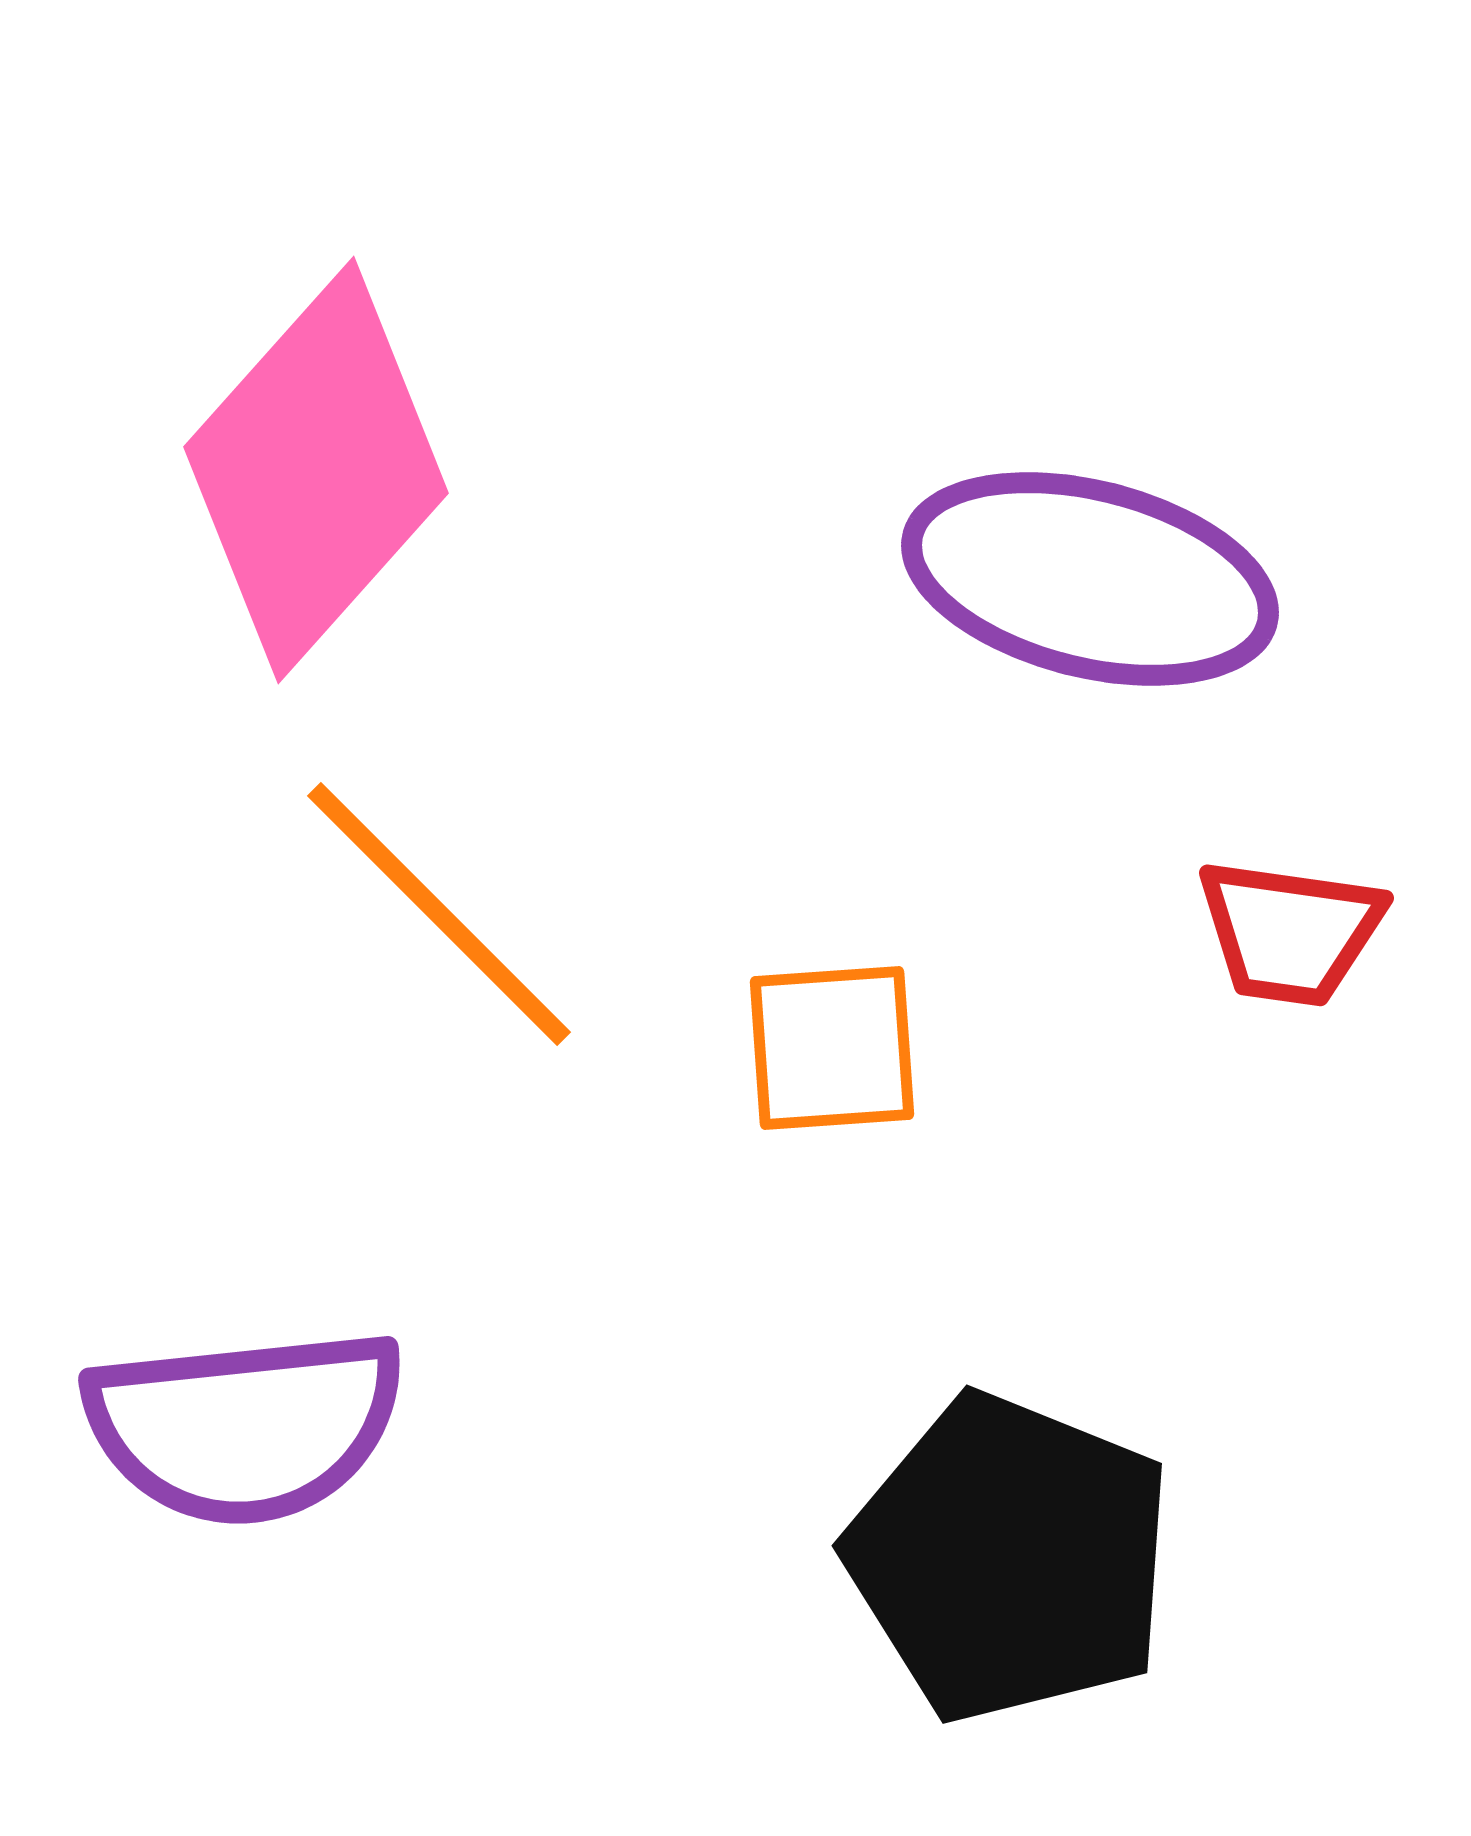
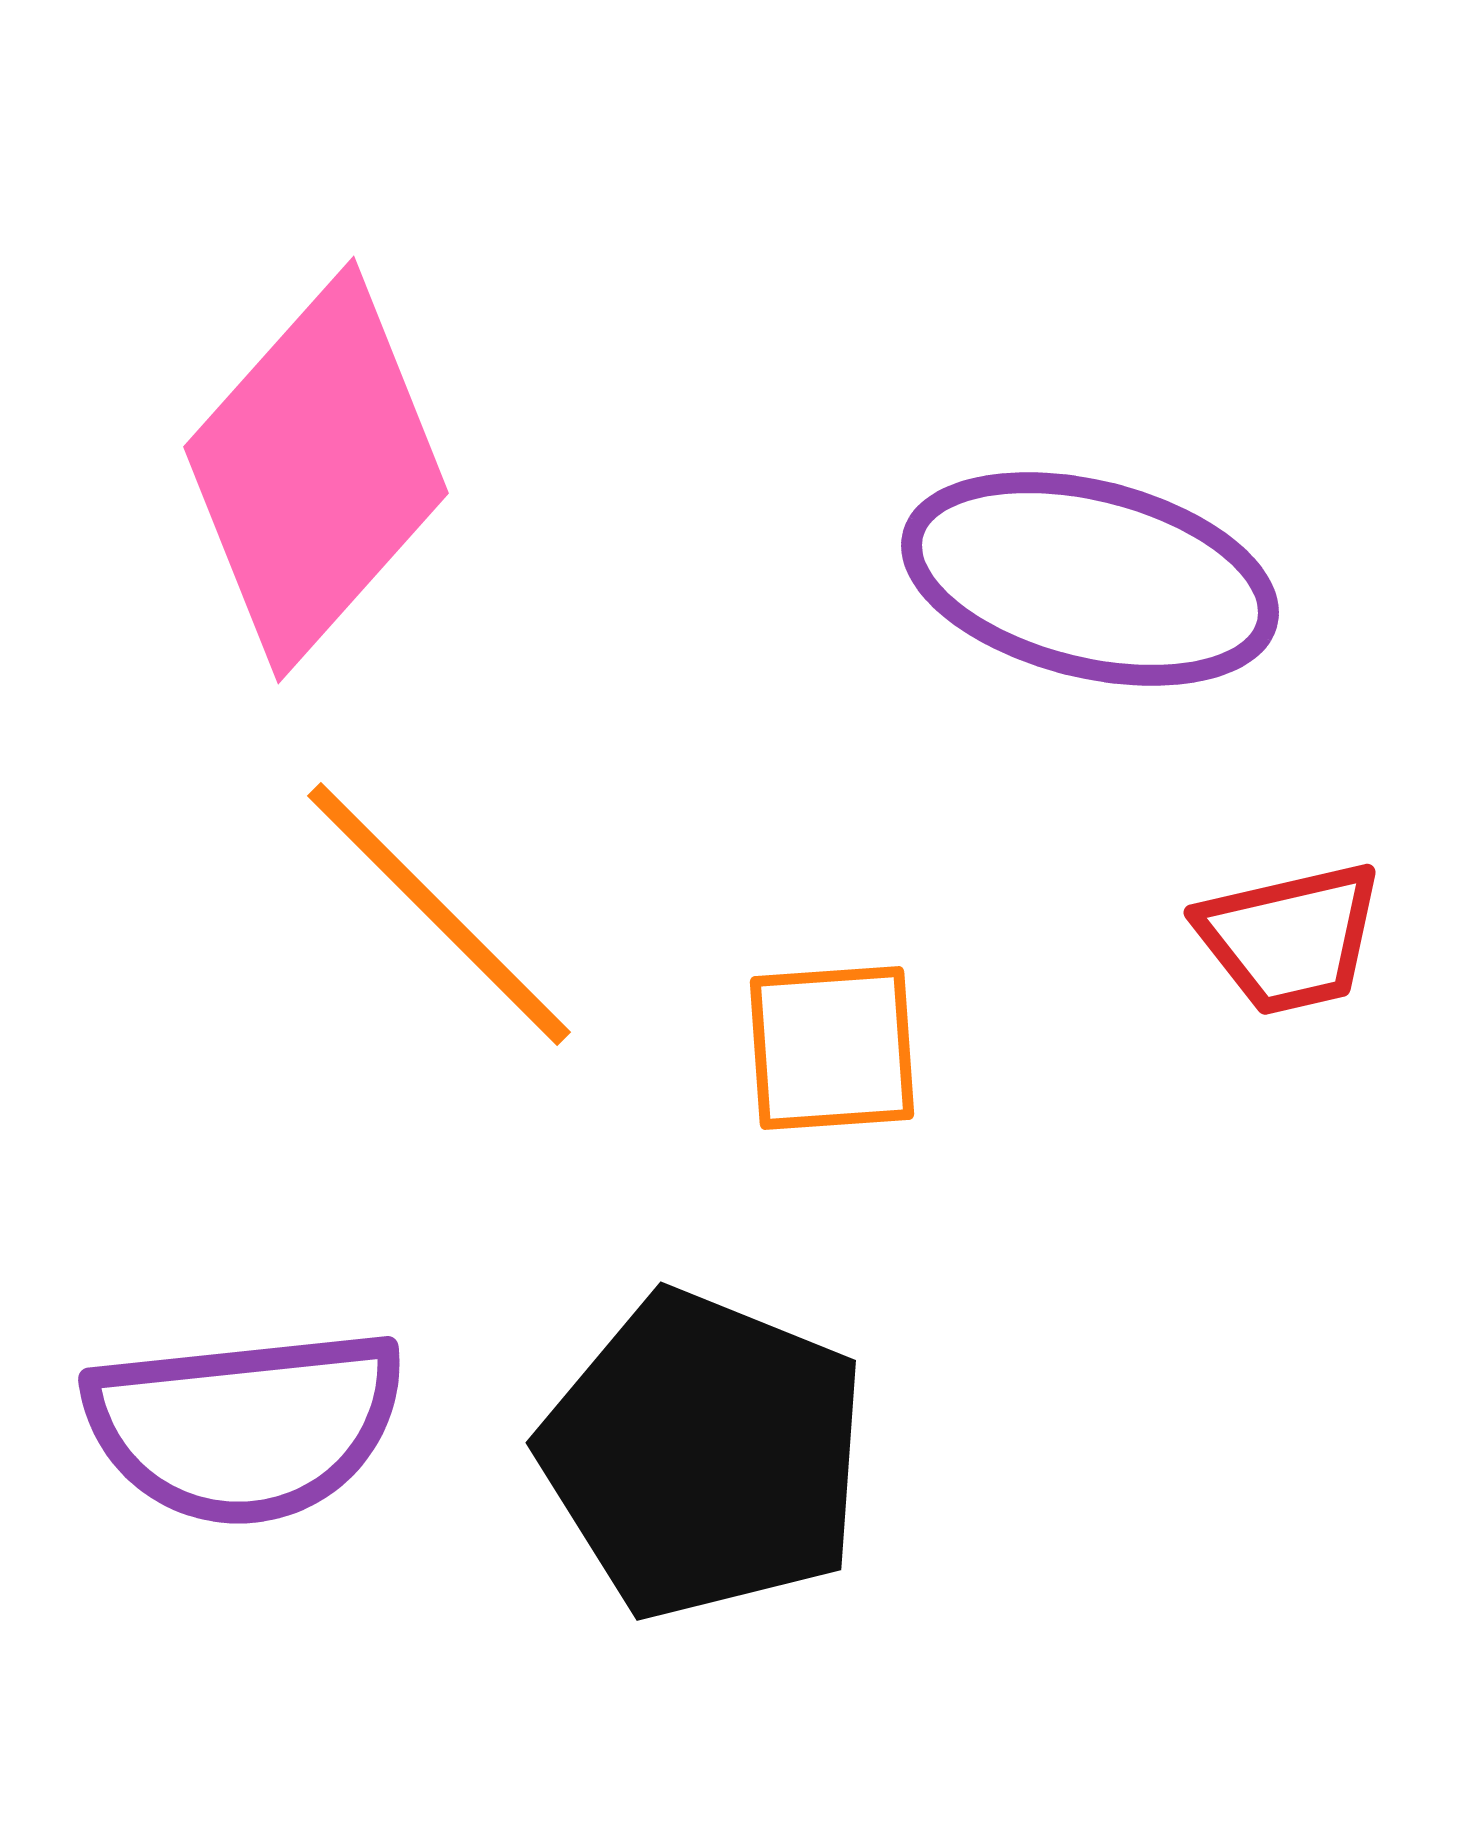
red trapezoid: moved 6 px down; rotated 21 degrees counterclockwise
black pentagon: moved 306 px left, 103 px up
